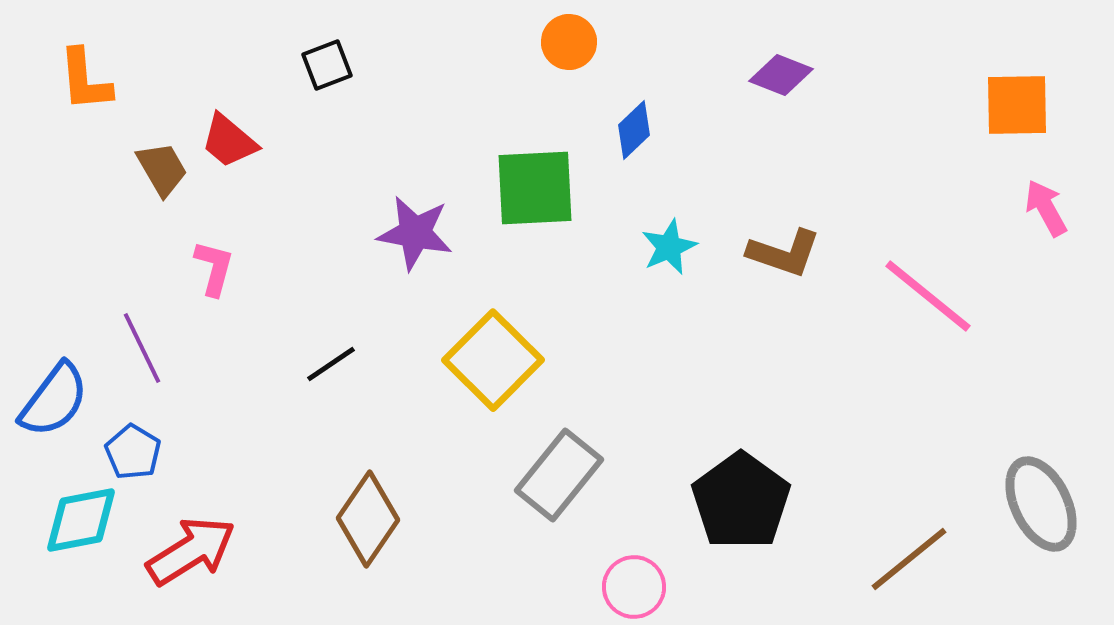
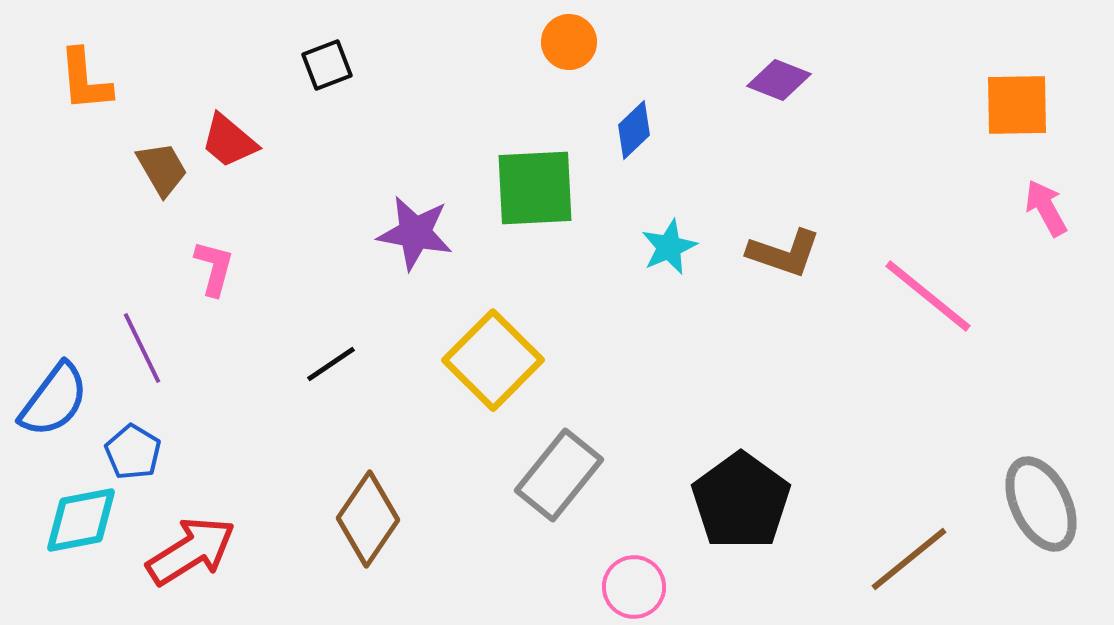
purple diamond: moved 2 px left, 5 px down
